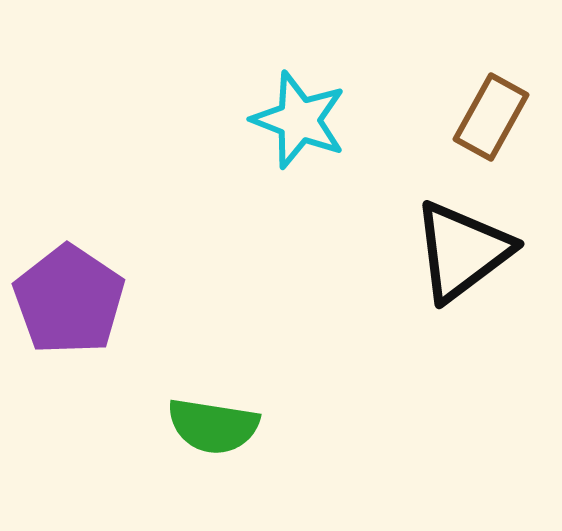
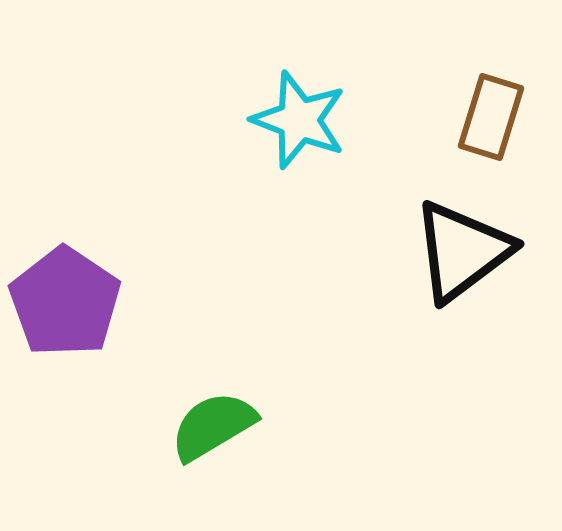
brown rectangle: rotated 12 degrees counterclockwise
purple pentagon: moved 4 px left, 2 px down
green semicircle: rotated 140 degrees clockwise
